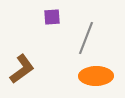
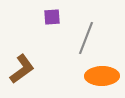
orange ellipse: moved 6 px right
